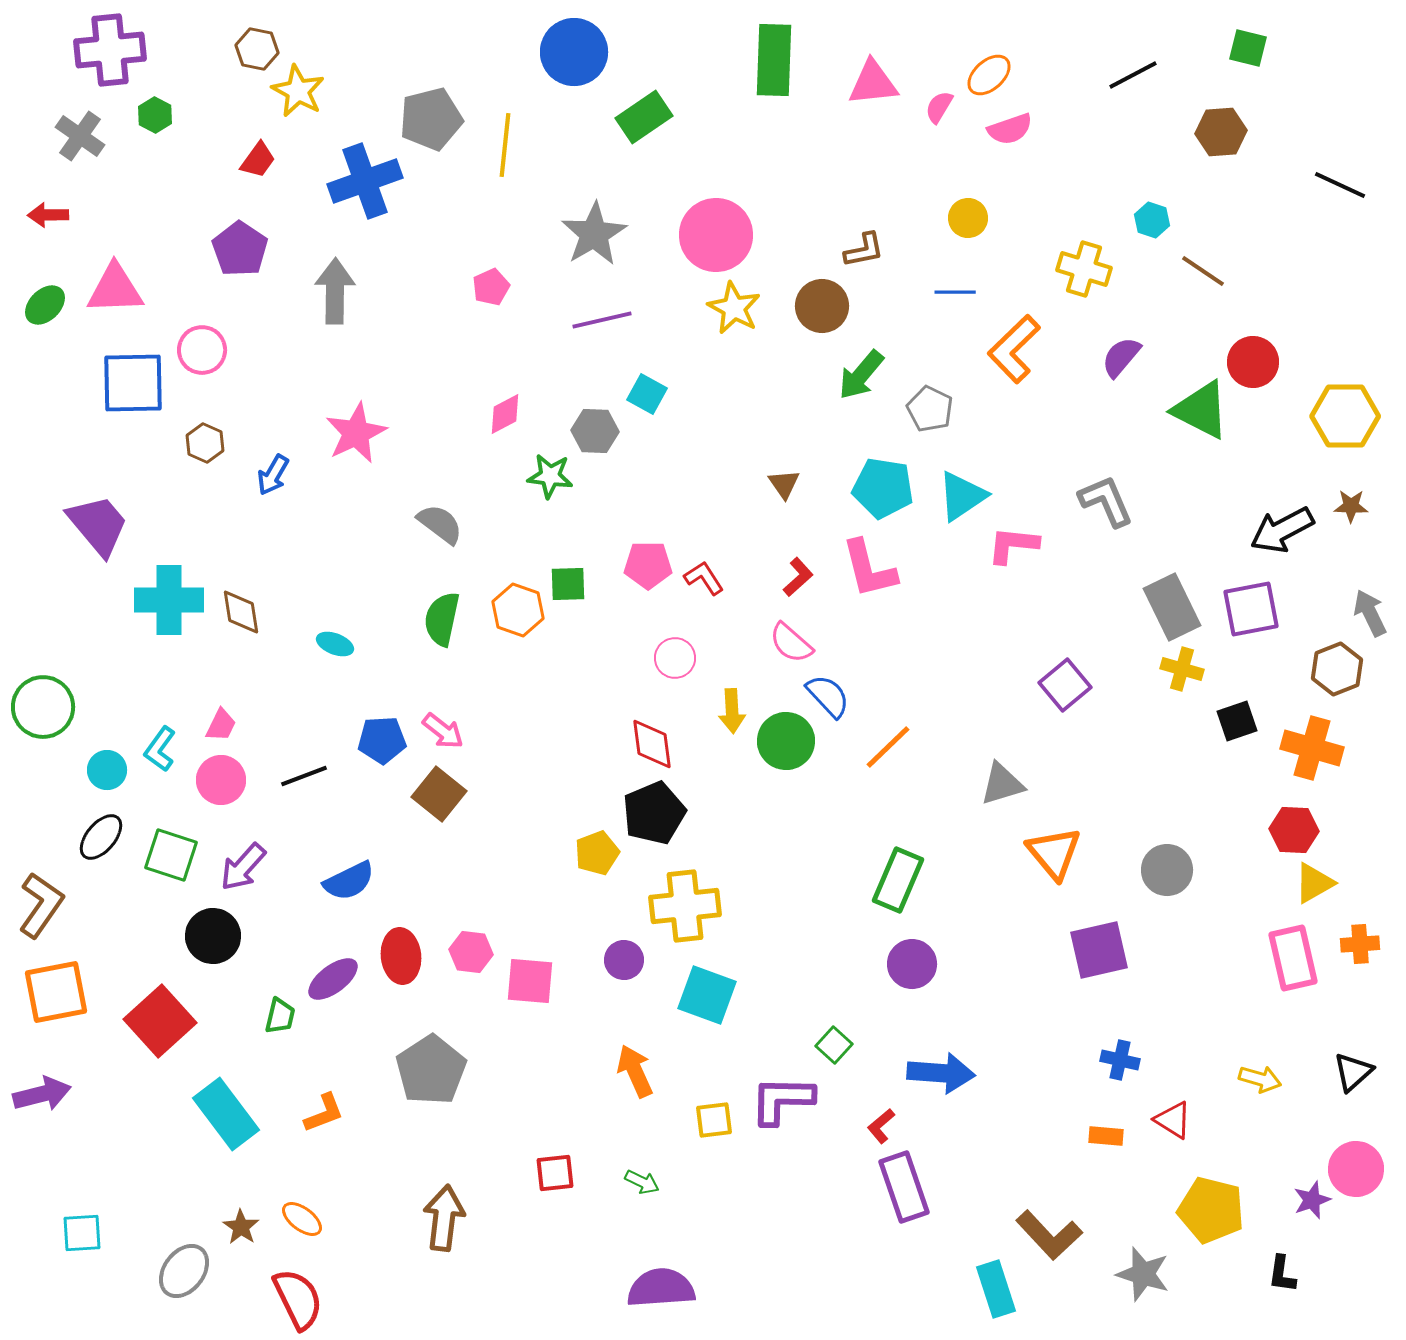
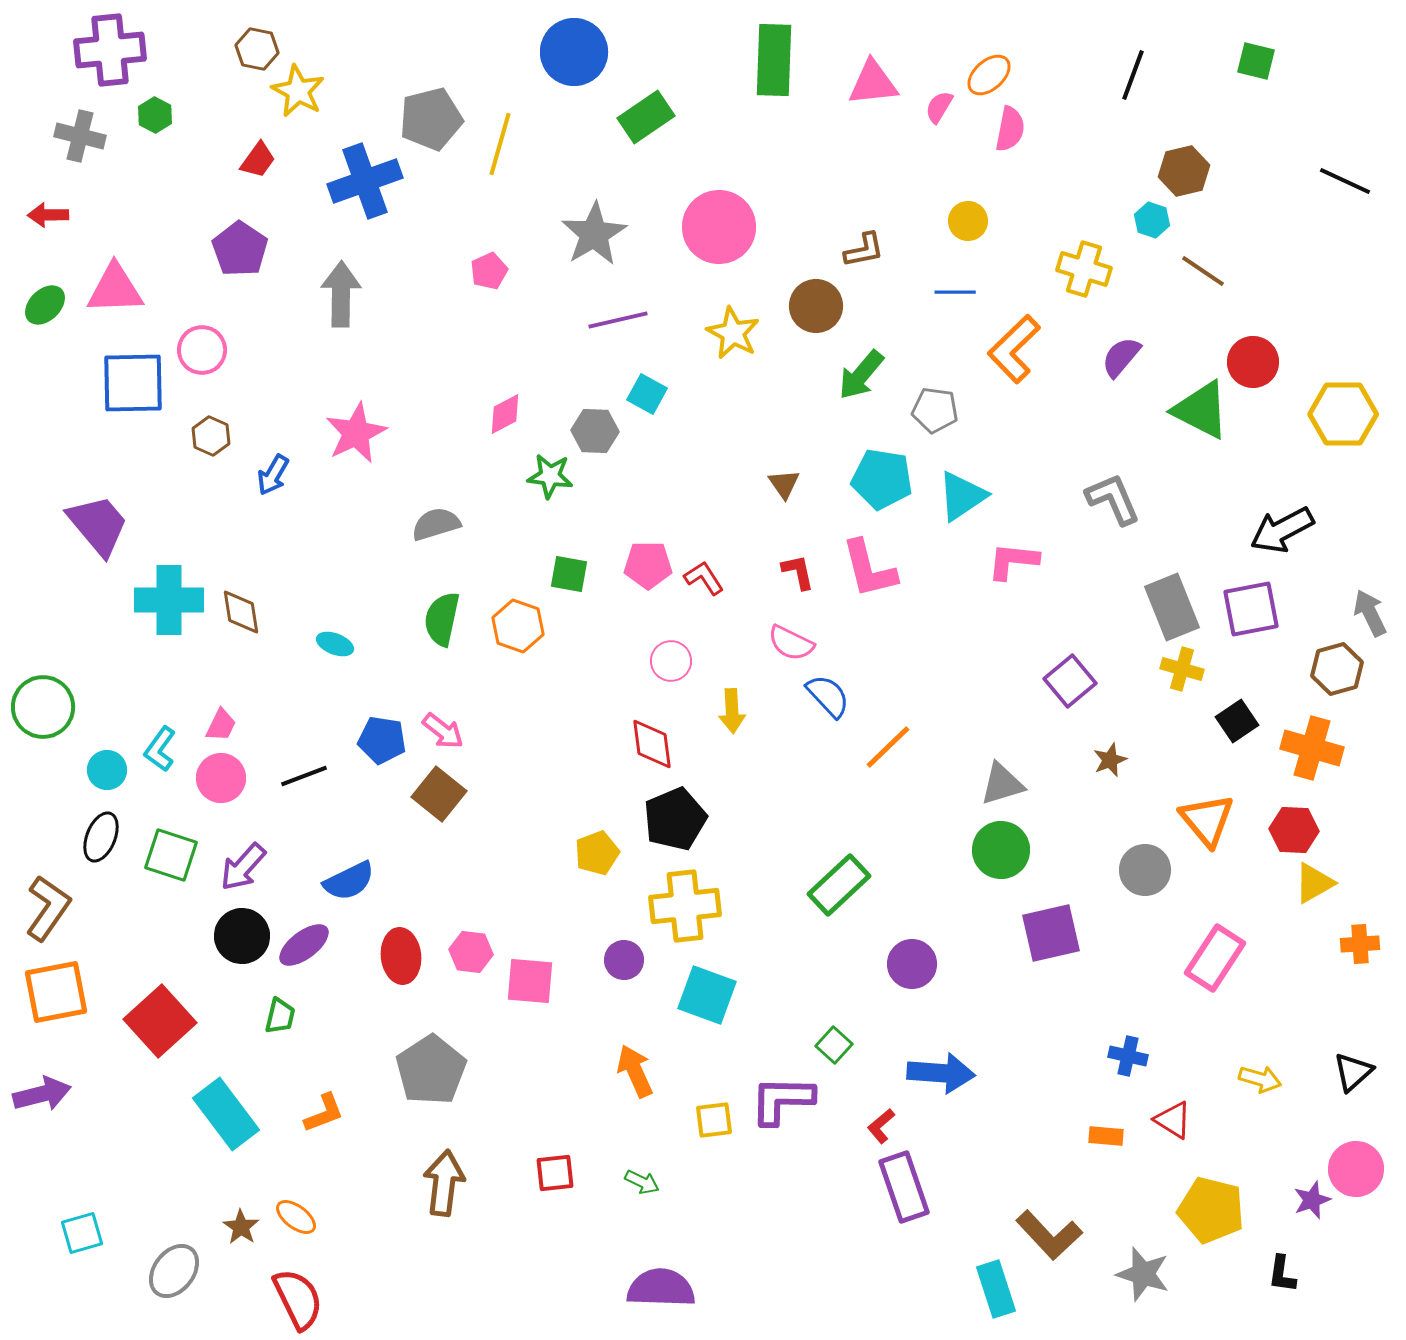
green square at (1248, 48): moved 8 px right, 13 px down
black line at (1133, 75): rotated 42 degrees counterclockwise
green rectangle at (644, 117): moved 2 px right
pink semicircle at (1010, 129): rotated 60 degrees counterclockwise
brown hexagon at (1221, 132): moved 37 px left, 39 px down; rotated 9 degrees counterclockwise
gray cross at (80, 136): rotated 21 degrees counterclockwise
yellow line at (505, 145): moved 5 px left, 1 px up; rotated 10 degrees clockwise
black line at (1340, 185): moved 5 px right, 4 px up
yellow circle at (968, 218): moved 3 px down
pink circle at (716, 235): moved 3 px right, 8 px up
pink pentagon at (491, 287): moved 2 px left, 16 px up
gray arrow at (335, 291): moved 6 px right, 3 px down
brown circle at (822, 306): moved 6 px left
yellow star at (734, 308): moved 1 px left, 25 px down
purple line at (602, 320): moved 16 px right
gray pentagon at (930, 409): moved 5 px right, 1 px down; rotated 18 degrees counterclockwise
yellow hexagon at (1345, 416): moved 2 px left, 2 px up
brown hexagon at (205, 443): moved 6 px right, 7 px up
cyan pentagon at (883, 488): moved 1 px left, 9 px up
gray L-shape at (1106, 501): moved 7 px right, 2 px up
brown star at (1351, 506): moved 241 px left, 254 px down; rotated 24 degrees counterclockwise
gray semicircle at (440, 524): moved 4 px left; rotated 54 degrees counterclockwise
pink L-shape at (1013, 545): moved 16 px down
red L-shape at (798, 577): moved 5 px up; rotated 60 degrees counterclockwise
green square at (568, 584): moved 1 px right, 10 px up; rotated 12 degrees clockwise
gray rectangle at (1172, 607): rotated 4 degrees clockwise
orange hexagon at (518, 610): moved 16 px down
pink semicircle at (791, 643): rotated 15 degrees counterclockwise
pink circle at (675, 658): moved 4 px left, 3 px down
brown hexagon at (1337, 669): rotated 6 degrees clockwise
purple square at (1065, 685): moved 5 px right, 4 px up
black square at (1237, 721): rotated 15 degrees counterclockwise
blue pentagon at (382, 740): rotated 12 degrees clockwise
green circle at (786, 741): moved 215 px right, 109 px down
pink circle at (221, 780): moved 2 px up
black pentagon at (654, 813): moved 21 px right, 6 px down
black ellipse at (101, 837): rotated 18 degrees counterclockwise
orange triangle at (1054, 853): moved 153 px right, 33 px up
gray circle at (1167, 870): moved 22 px left
green rectangle at (898, 880): moved 59 px left, 5 px down; rotated 24 degrees clockwise
brown L-shape at (41, 905): moved 7 px right, 3 px down
black circle at (213, 936): moved 29 px right
purple square at (1099, 950): moved 48 px left, 17 px up
pink rectangle at (1293, 958): moved 78 px left; rotated 46 degrees clockwise
purple ellipse at (333, 979): moved 29 px left, 34 px up
blue cross at (1120, 1060): moved 8 px right, 4 px up
brown arrow at (444, 1218): moved 35 px up
orange ellipse at (302, 1219): moved 6 px left, 2 px up
cyan square at (82, 1233): rotated 12 degrees counterclockwise
gray ellipse at (184, 1271): moved 10 px left
purple semicircle at (661, 1288): rotated 6 degrees clockwise
